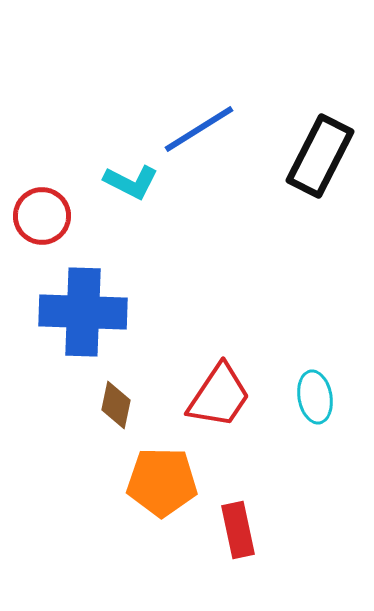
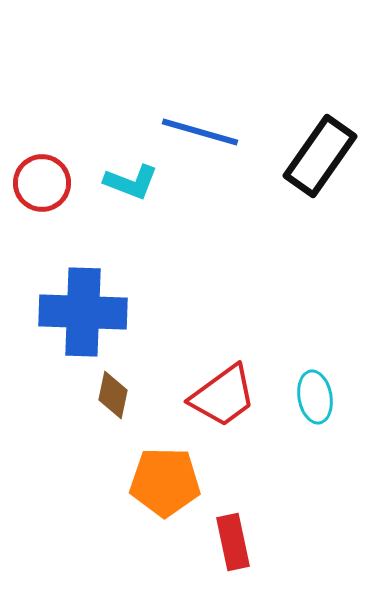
blue line: moved 1 px right, 3 px down; rotated 48 degrees clockwise
black rectangle: rotated 8 degrees clockwise
cyan L-shape: rotated 6 degrees counterclockwise
red circle: moved 33 px up
red trapezoid: moved 4 px right; rotated 20 degrees clockwise
brown diamond: moved 3 px left, 10 px up
orange pentagon: moved 3 px right
red rectangle: moved 5 px left, 12 px down
